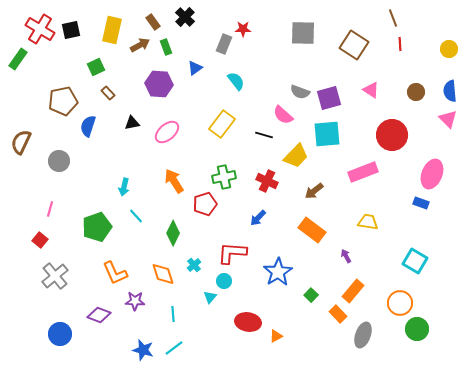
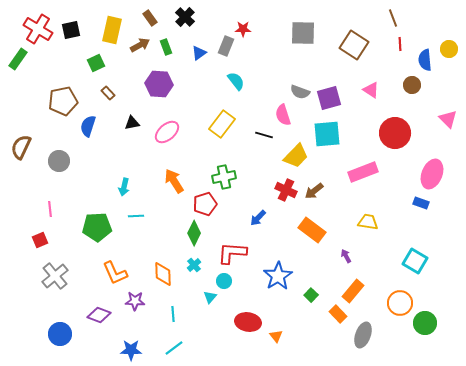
brown rectangle at (153, 22): moved 3 px left, 4 px up
red cross at (40, 29): moved 2 px left
gray rectangle at (224, 44): moved 2 px right, 2 px down
green square at (96, 67): moved 4 px up
blue triangle at (195, 68): moved 4 px right, 15 px up
blue semicircle at (450, 91): moved 25 px left, 31 px up
brown circle at (416, 92): moved 4 px left, 7 px up
pink semicircle at (283, 115): rotated 30 degrees clockwise
red circle at (392, 135): moved 3 px right, 2 px up
brown semicircle at (21, 142): moved 5 px down
red cross at (267, 181): moved 19 px right, 9 px down
pink line at (50, 209): rotated 21 degrees counterclockwise
cyan line at (136, 216): rotated 49 degrees counterclockwise
green pentagon at (97, 227): rotated 16 degrees clockwise
green diamond at (173, 233): moved 21 px right
red square at (40, 240): rotated 28 degrees clockwise
blue star at (278, 272): moved 4 px down
orange diamond at (163, 274): rotated 15 degrees clockwise
green circle at (417, 329): moved 8 px right, 6 px up
orange triangle at (276, 336): rotated 40 degrees counterclockwise
blue star at (143, 350): moved 12 px left; rotated 15 degrees counterclockwise
